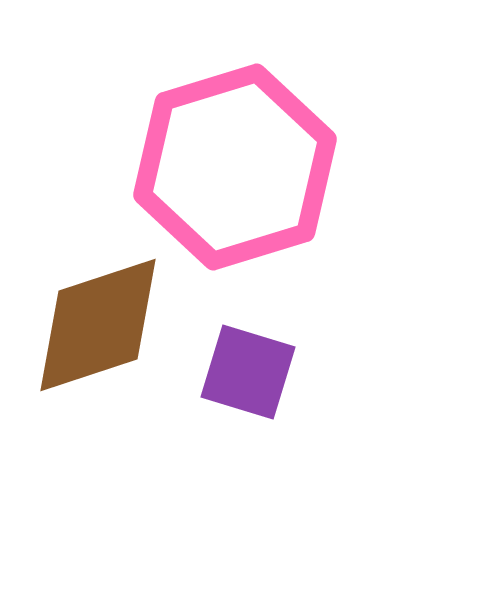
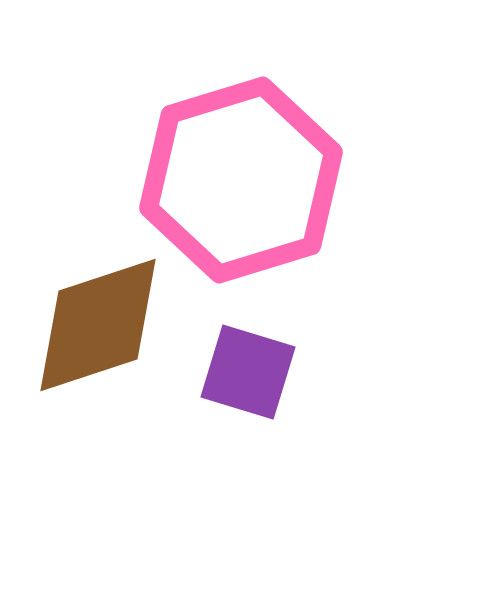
pink hexagon: moved 6 px right, 13 px down
